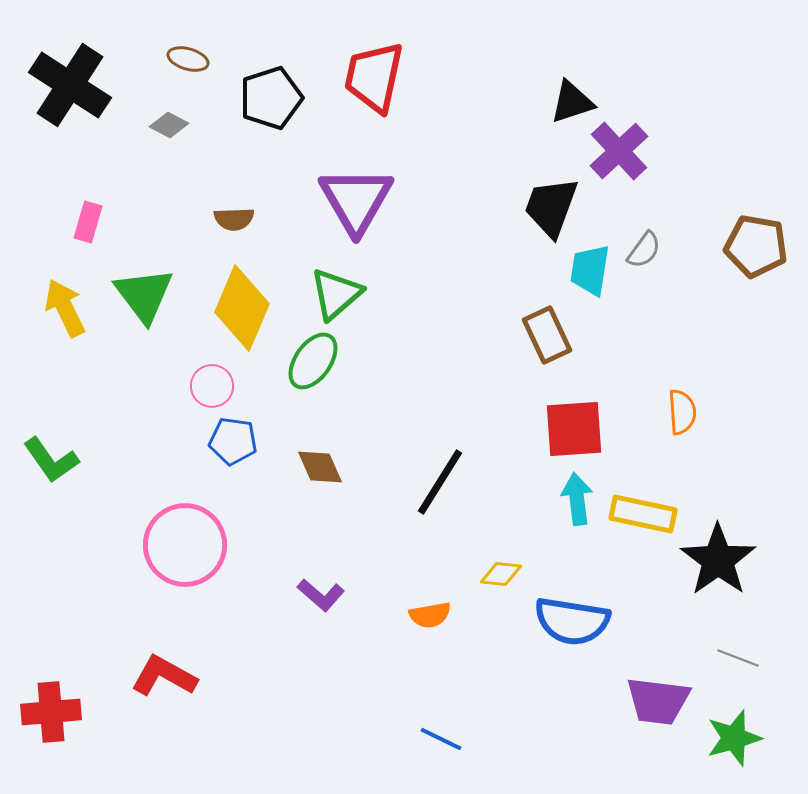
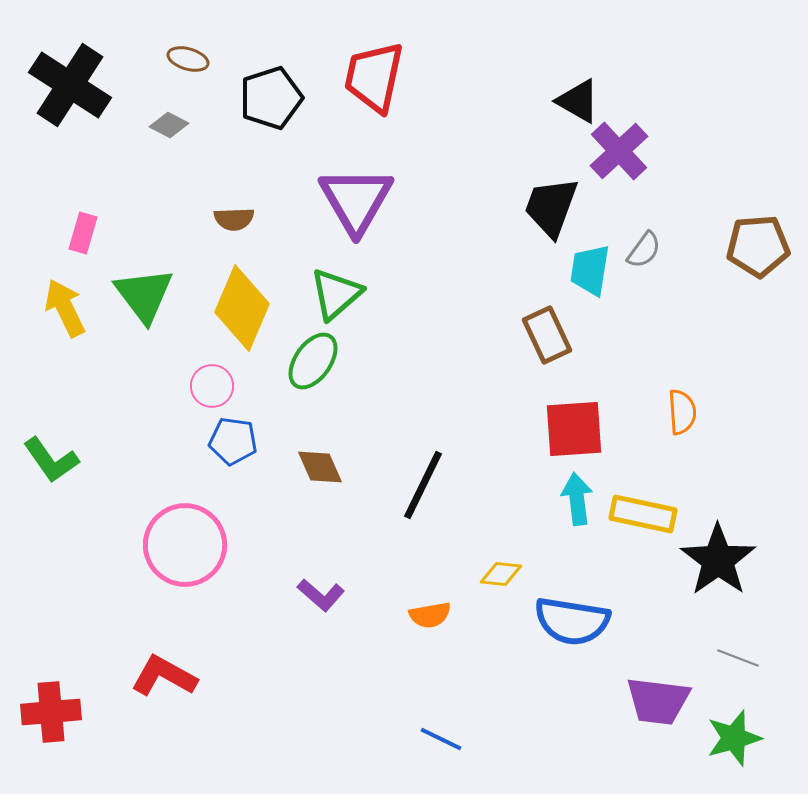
black triangle at (572, 102): moved 6 px right, 1 px up; rotated 48 degrees clockwise
pink rectangle at (88, 222): moved 5 px left, 11 px down
brown pentagon at (756, 246): moved 2 px right; rotated 14 degrees counterclockwise
black line at (440, 482): moved 17 px left, 3 px down; rotated 6 degrees counterclockwise
